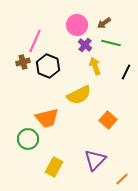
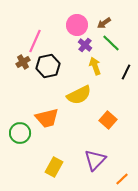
green line: rotated 30 degrees clockwise
brown cross: rotated 16 degrees counterclockwise
black hexagon: rotated 25 degrees clockwise
green circle: moved 8 px left, 6 px up
